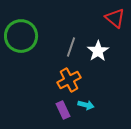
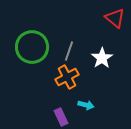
green circle: moved 11 px right, 11 px down
gray line: moved 2 px left, 4 px down
white star: moved 4 px right, 7 px down
orange cross: moved 2 px left, 3 px up
purple rectangle: moved 2 px left, 7 px down
